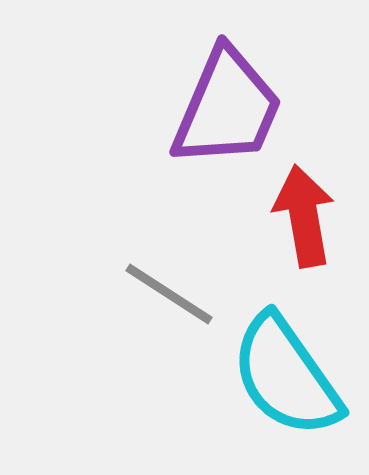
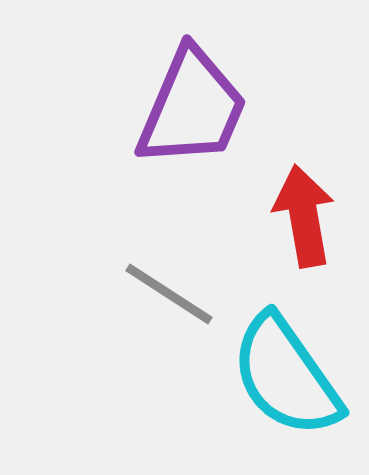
purple trapezoid: moved 35 px left
